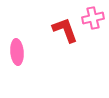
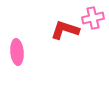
red L-shape: rotated 52 degrees counterclockwise
